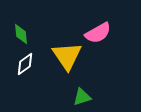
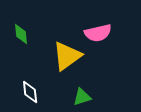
pink semicircle: rotated 16 degrees clockwise
yellow triangle: rotated 28 degrees clockwise
white diamond: moved 5 px right, 28 px down; rotated 60 degrees counterclockwise
